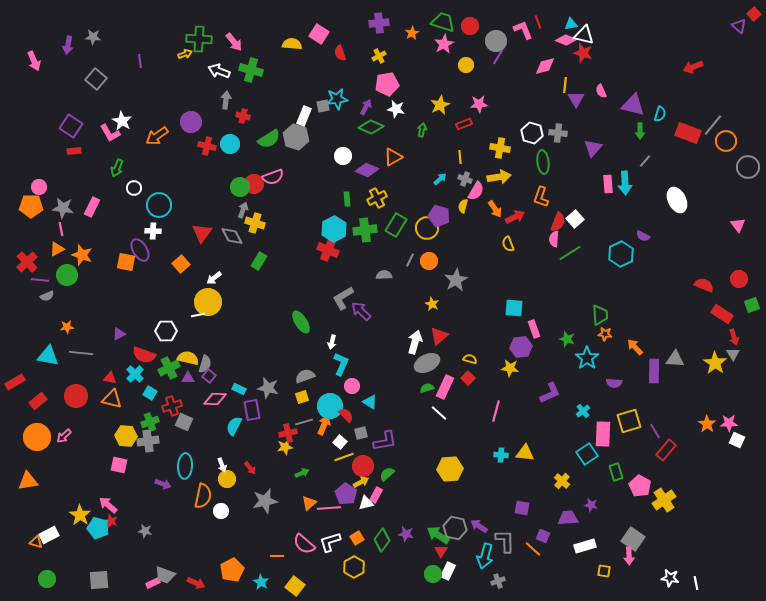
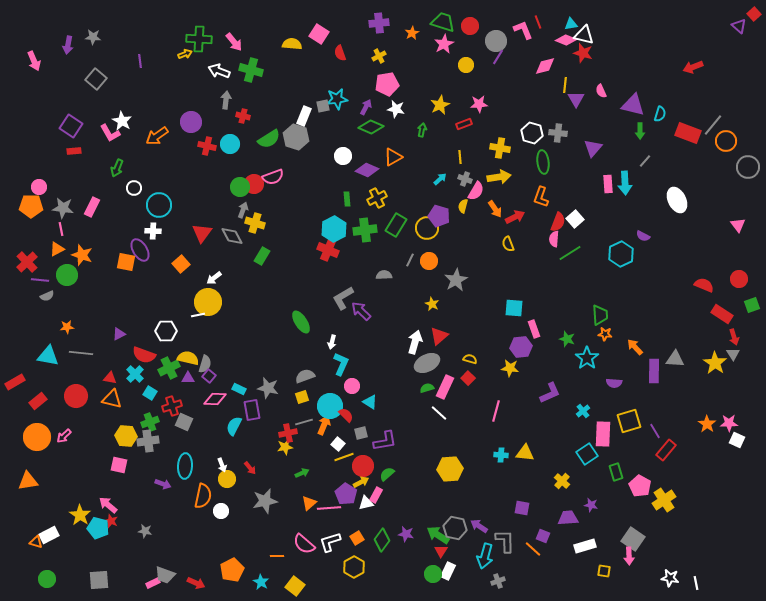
green rectangle at (259, 261): moved 3 px right, 5 px up
white square at (340, 442): moved 2 px left, 2 px down
